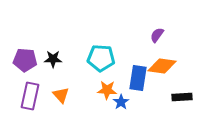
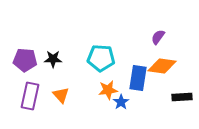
purple semicircle: moved 1 px right, 2 px down
orange star: moved 1 px right; rotated 12 degrees counterclockwise
